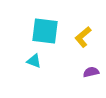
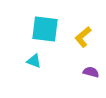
cyan square: moved 2 px up
purple semicircle: rotated 28 degrees clockwise
